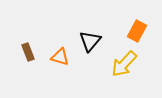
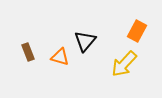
black triangle: moved 5 px left
